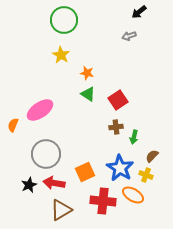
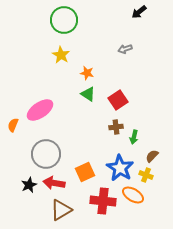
gray arrow: moved 4 px left, 13 px down
